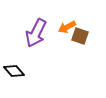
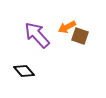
purple arrow: moved 1 px right, 2 px down; rotated 112 degrees clockwise
black diamond: moved 10 px right
